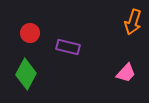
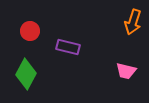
red circle: moved 2 px up
pink trapezoid: moved 2 px up; rotated 60 degrees clockwise
